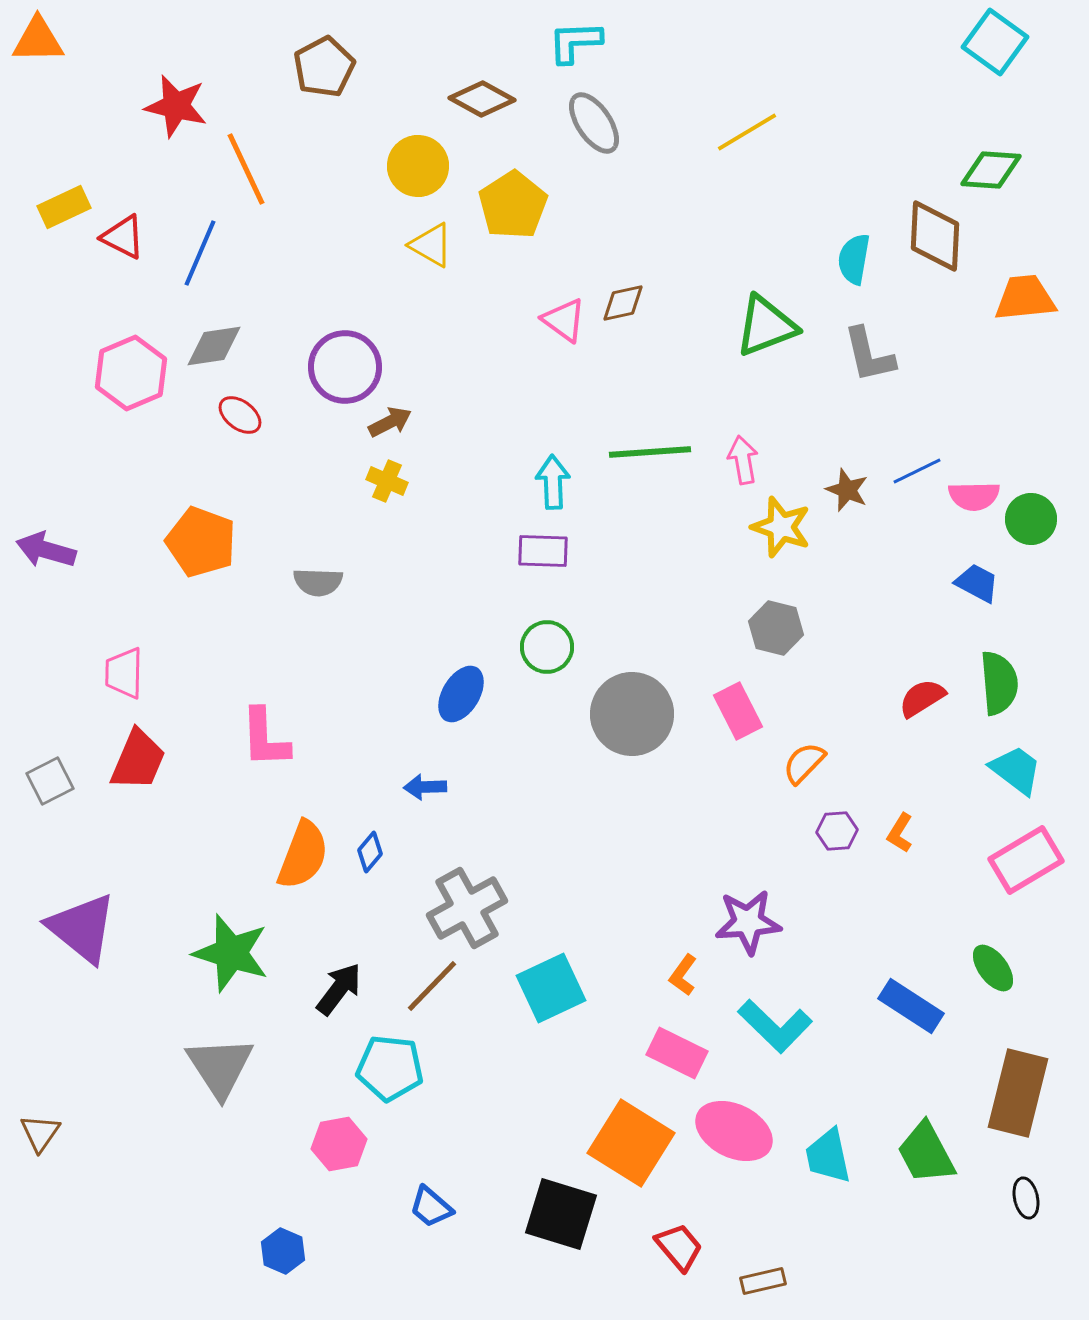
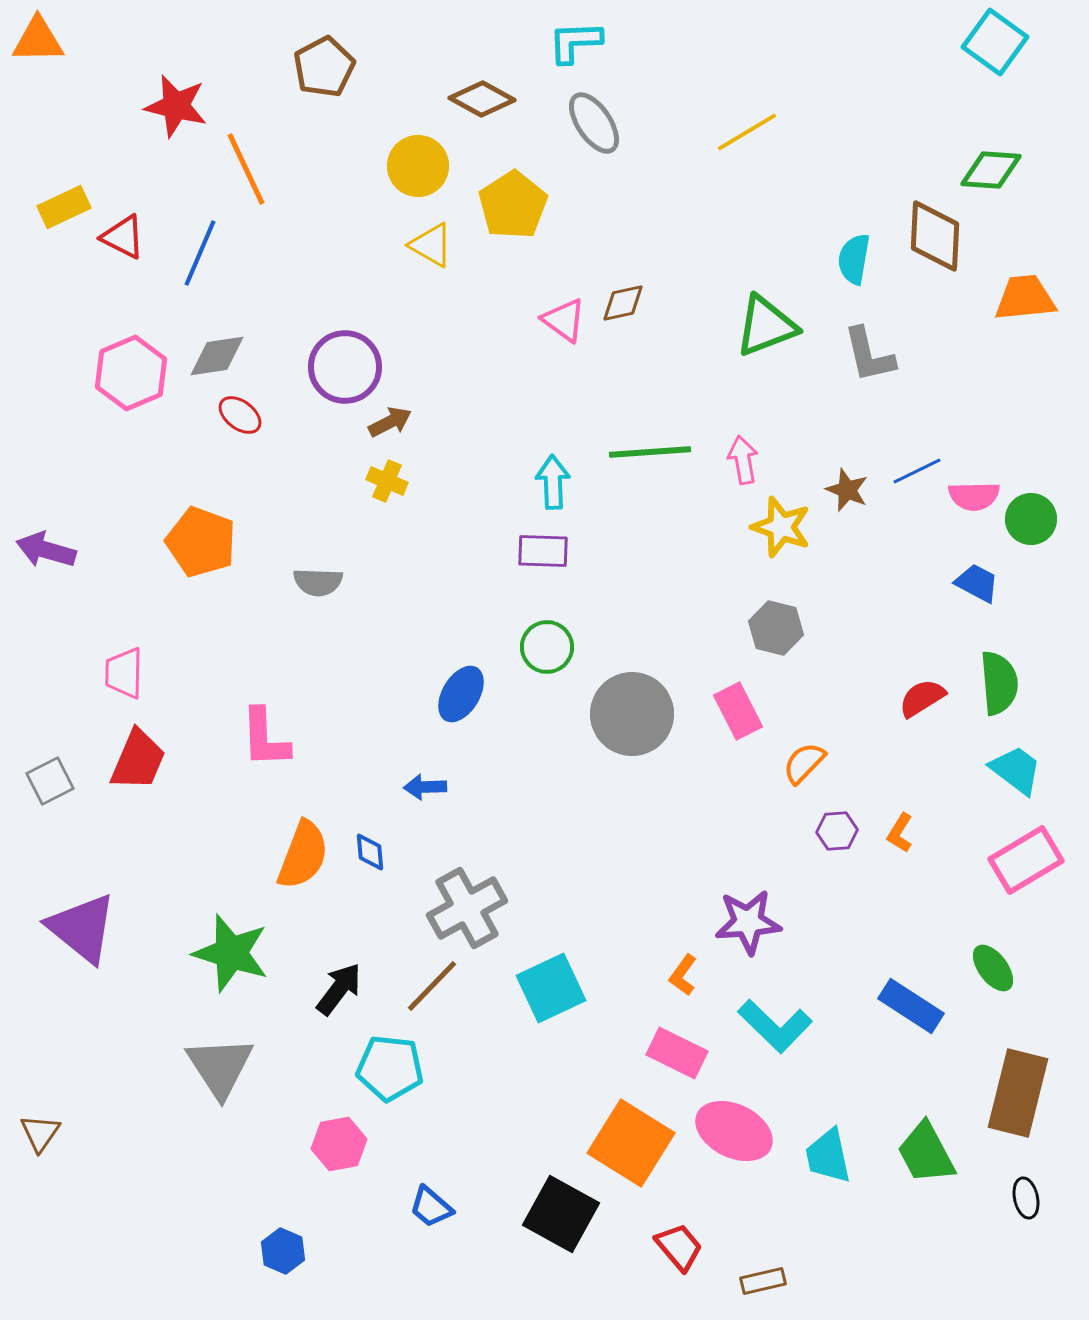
gray diamond at (214, 346): moved 3 px right, 10 px down
blue diamond at (370, 852): rotated 45 degrees counterclockwise
black square at (561, 1214): rotated 12 degrees clockwise
